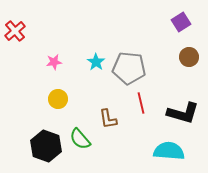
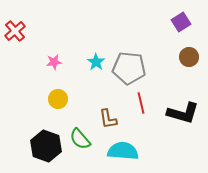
cyan semicircle: moved 46 px left
